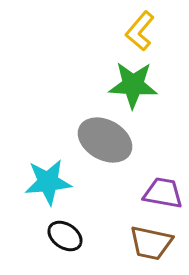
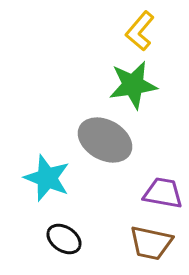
green star: rotated 12 degrees counterclockwise
cyan star: moved 1 px left, 4 px up; rotated 27 degrees clockwise
black ellipse: moved 1 px left, 3 px down
